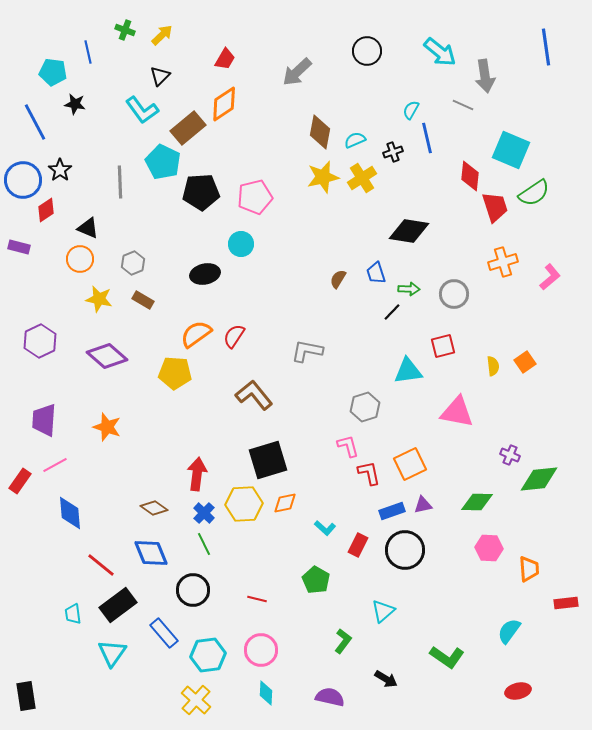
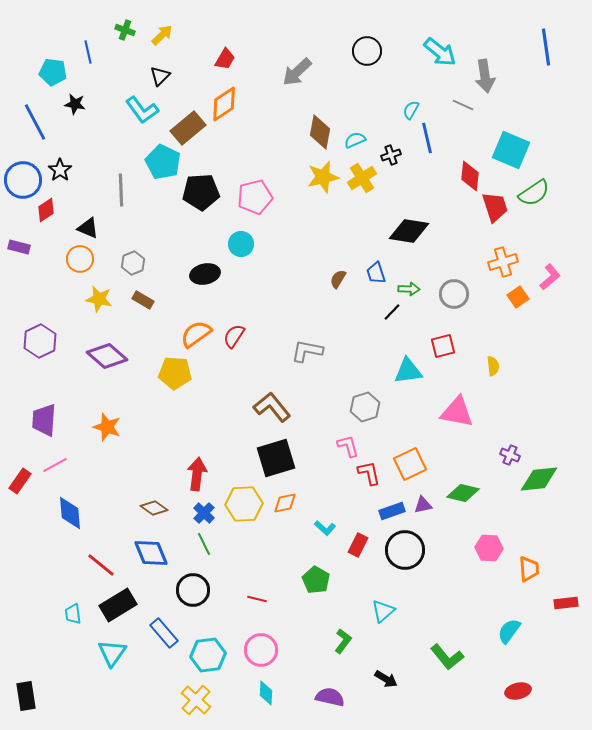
black cross at (393, 152): moved 2 px left, 3 px down
gray line at (120, 182): moved 1 px right, 8 px down
orange square at (525, 362): moved 7 px left, 65 px up
brown L-shape at (254, 395): moved 18 px right, 12 px down
black square at (268, 460): moved 8 px right, 2 px up
green diamond at (477, 502): moved 14 px left, 9 px up; rotated 12 degrees clockwise
black rectangle at (118, 605): rotated 6 degrees clockwise
green L-shape at (447, 657): rotated 16 degrees clockwise
